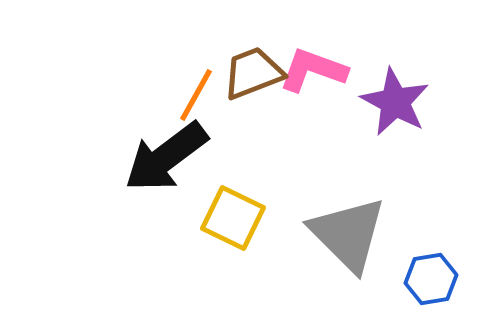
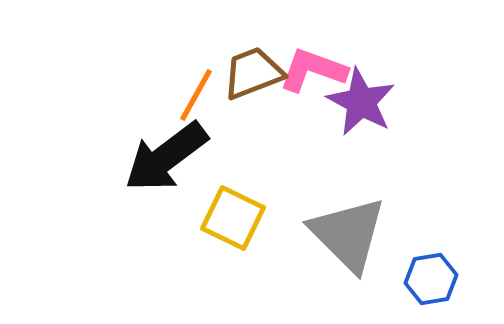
purple star: moved 34 px left
